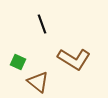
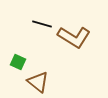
black line: rotated 54 degrees counterclockwise
brown L-shape: moved 22 px up
